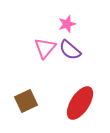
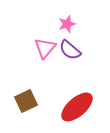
red ellipse: moved 3 px left, 4 px down; rotated 16 degrees clockwise
